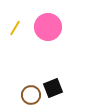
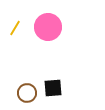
black square: rotated 18 degrees clockwise
brown circle: moved 4 px left, 2 px up
